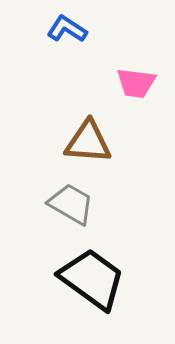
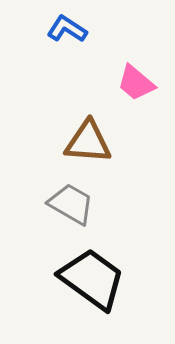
pink trapezoid: rotated 33 degrees clockwise
